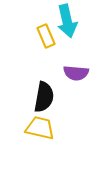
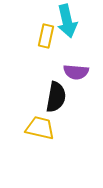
yellow rectangle: rotated 35 degrees clockwise
purple semicircle: moved 1 px up
black semicircle: moved 12 px right
